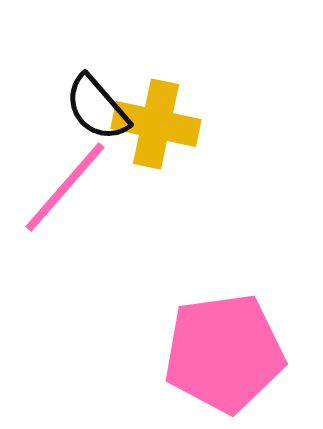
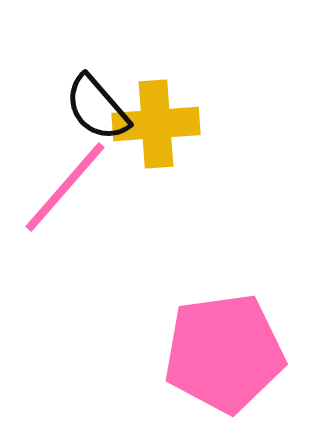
yellow cross: rotated 16 degrees counterclockwise
